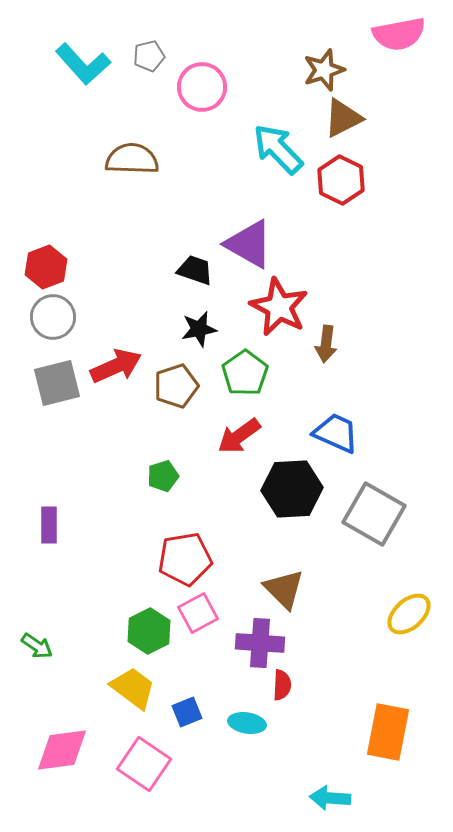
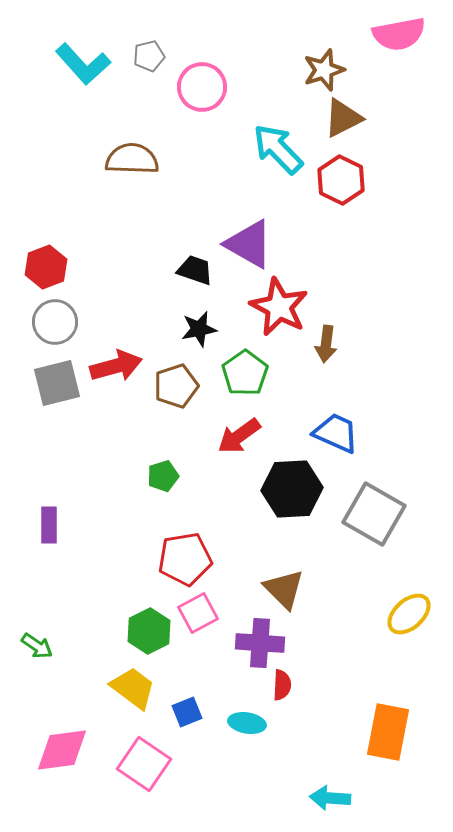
gray circle at (53, 317): moved 2 px right, 5 px down
red arrow at (116, 366): rotated 9 degrees clockwise
